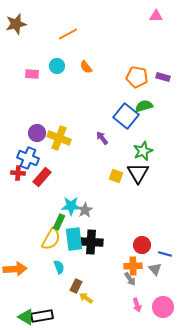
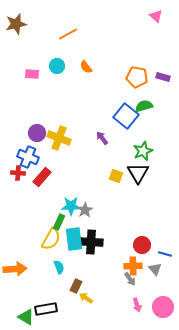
pink triangle: rotated 40 degrees clockwise
blue cross: moved 1 px up
black rectangle: moved 4 px right, 7 px up
